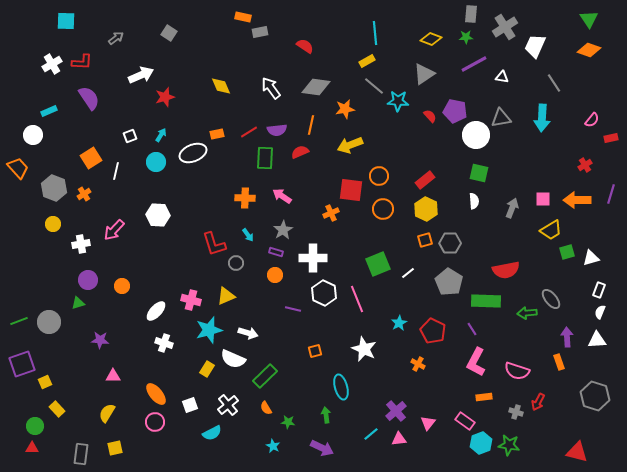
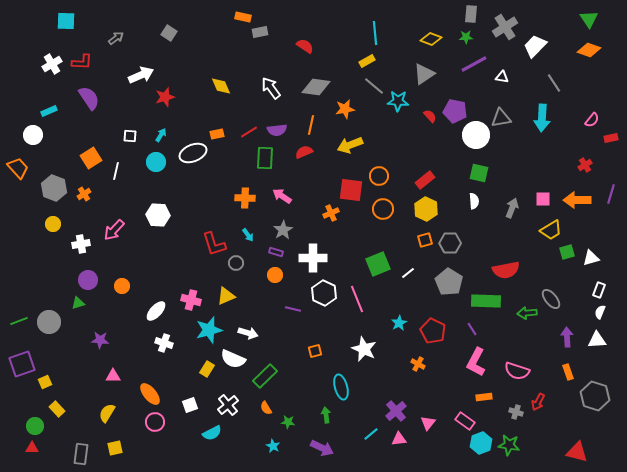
white trapezoid at (535, 46): rotated 20 degrees clockwise
white square at (130, 136): rotated 24 degrees clockwise
red semicircle at (300, 152): moved 4 px right
orange rectangle at (559, 362): moved 9 px right, 10 px down
orange ellipse at (156, 394): moved 6 px left
